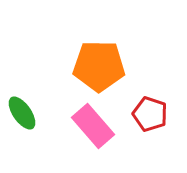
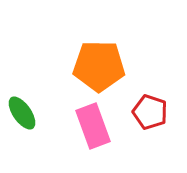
red pentagon: moved 2 px up
pink rectangle: rotated 21 degrees clockwise
